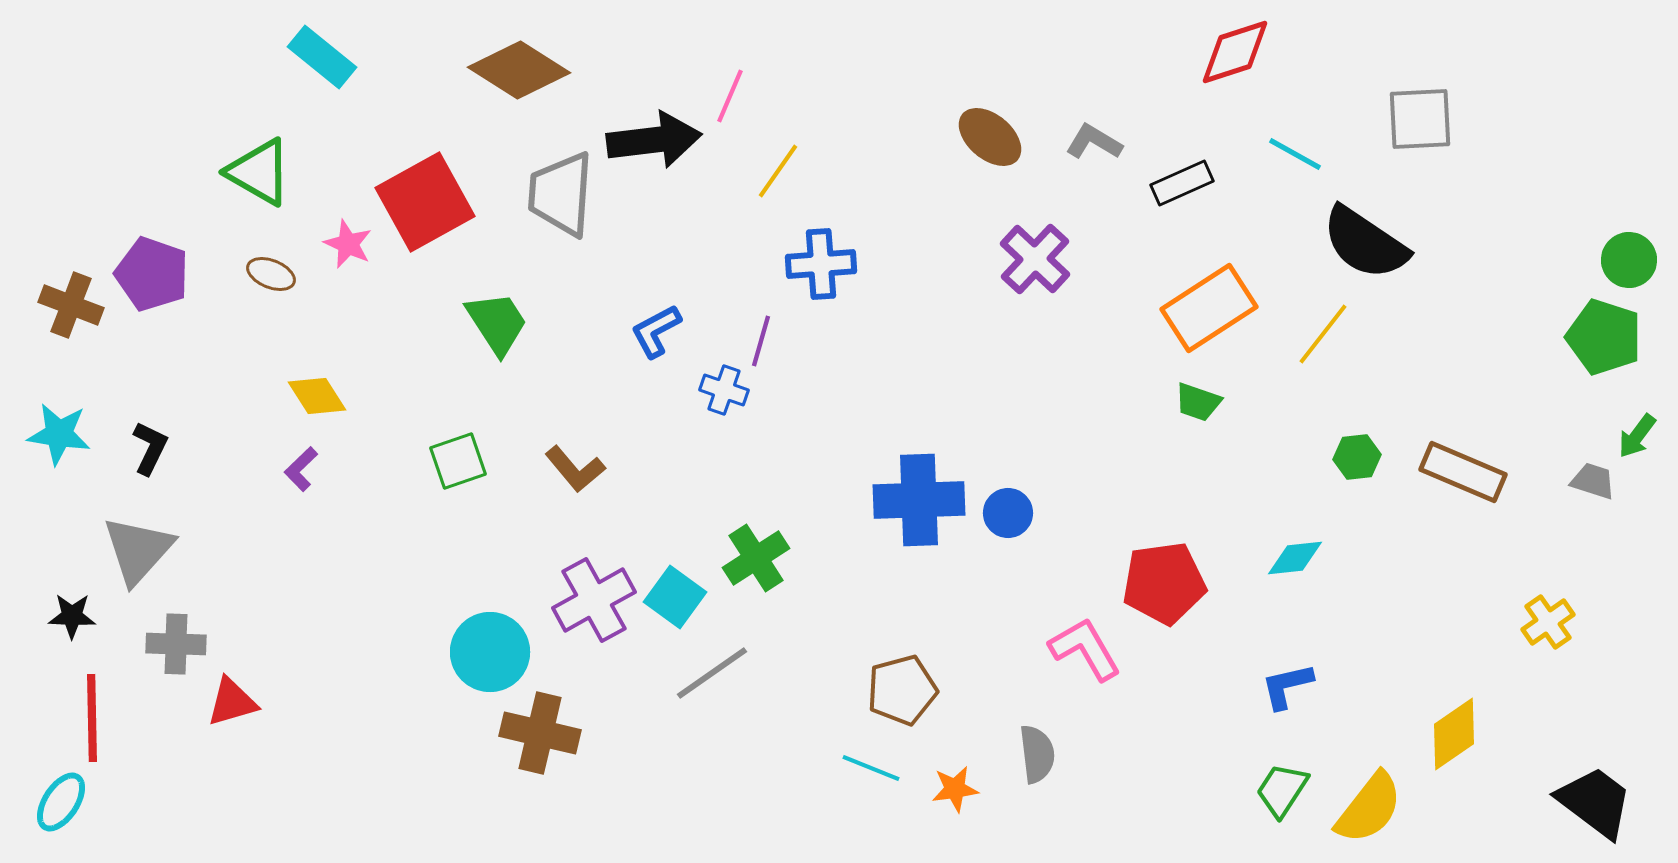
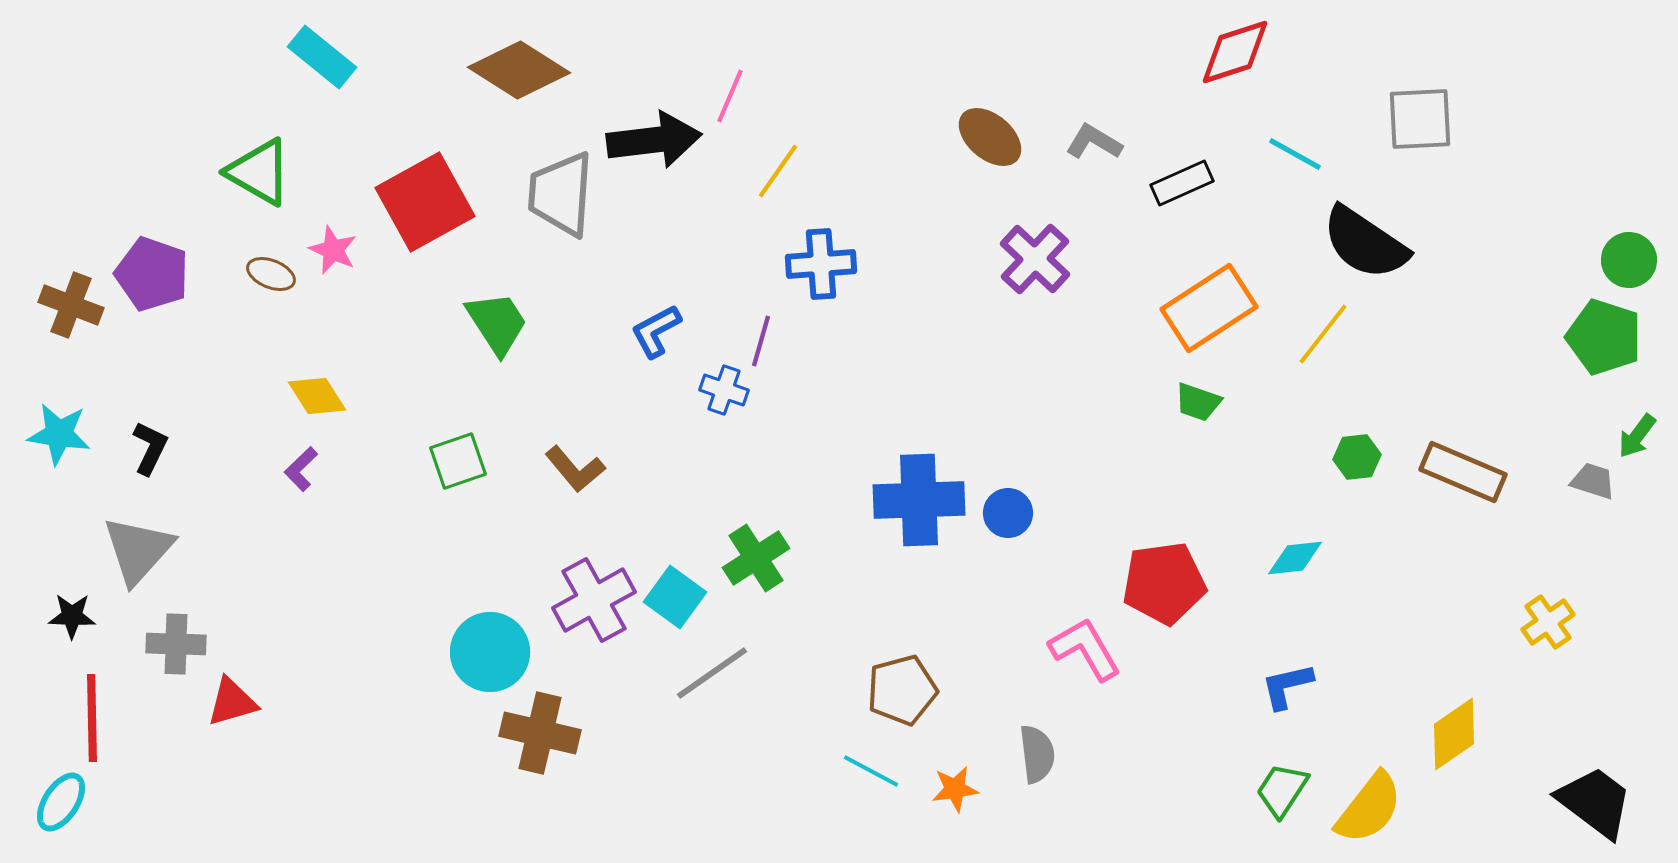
pink star at (348, 244): moved 15 px left, 6 px down
cyan line at (871, 768): moved 3 px down; rotated 6 degrees clockwise
